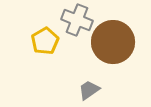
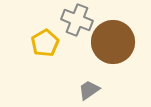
yellow pentagon: moved 2 px down
